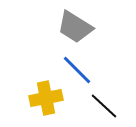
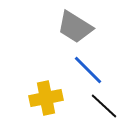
blue line: moved 11 px right
